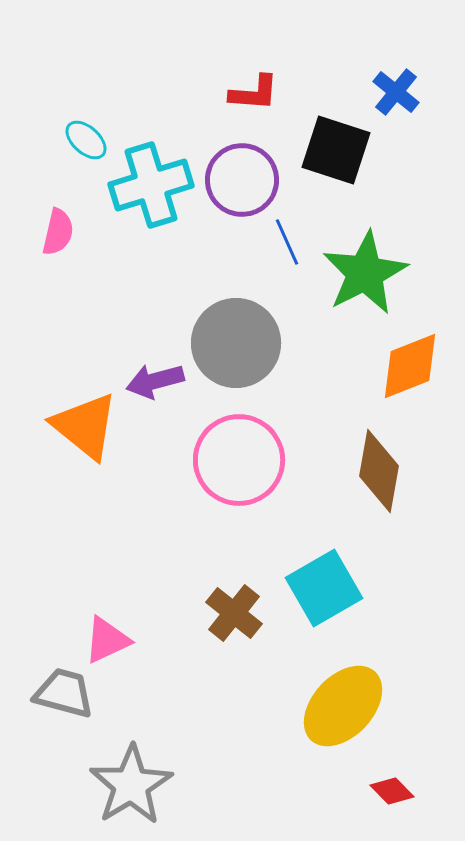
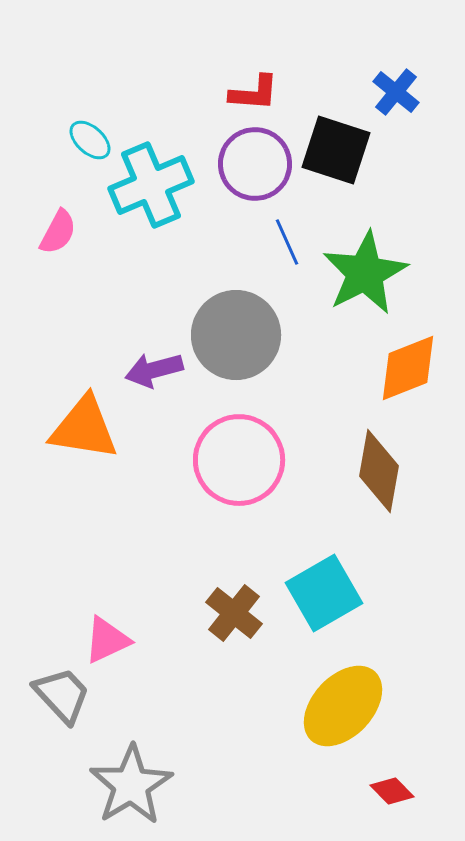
cyan ellipse: moved 4 px right
purple circle: moved 13 px right, 16 px up
cyan cross: rotated 6 degrees counterclockwise
pink semicircle: rotated 15 degrees clockwise
gray circle: moved 8 px up
orange diamond: moved 2 px left, 2 px down
purple arrow: moved 1 px left, 11 px up
orange triangle: moved 1 px left, 2 px down; rotated 30 degrees counterclockwise
cyan square: moved 5 px down
gray trapezoid: moved 2 px left, 2 px down; rotated 32 degrees clockwise
